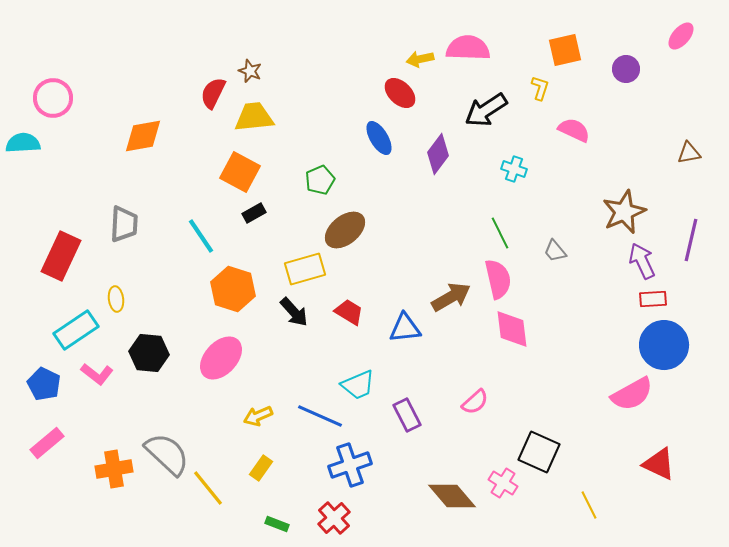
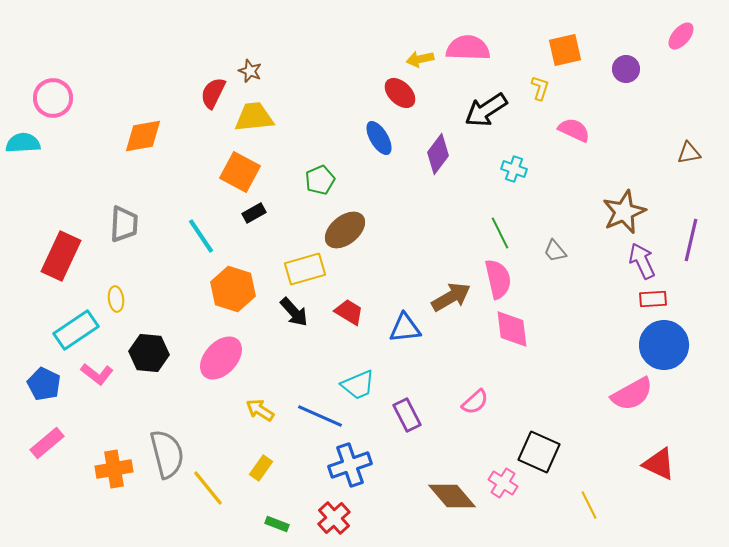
yellow arrow at (258, 416): moved 2 px right, 6 px up; rotated 56 degrees clockwise
gray semicircle at (167, 454): rotated 33 degrees clockwise
